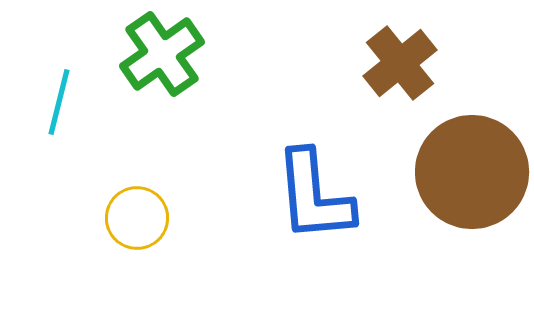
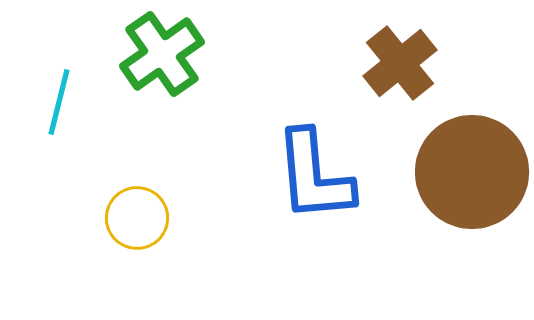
blue L-shape: moved 20 px up
